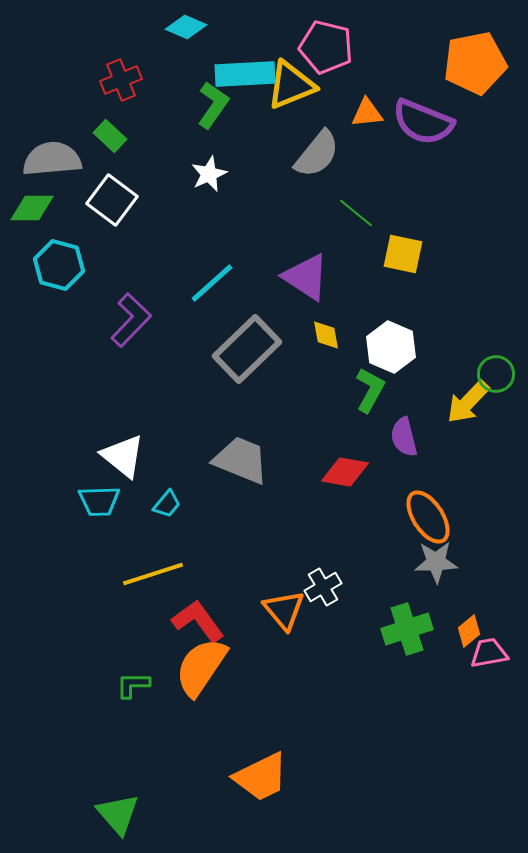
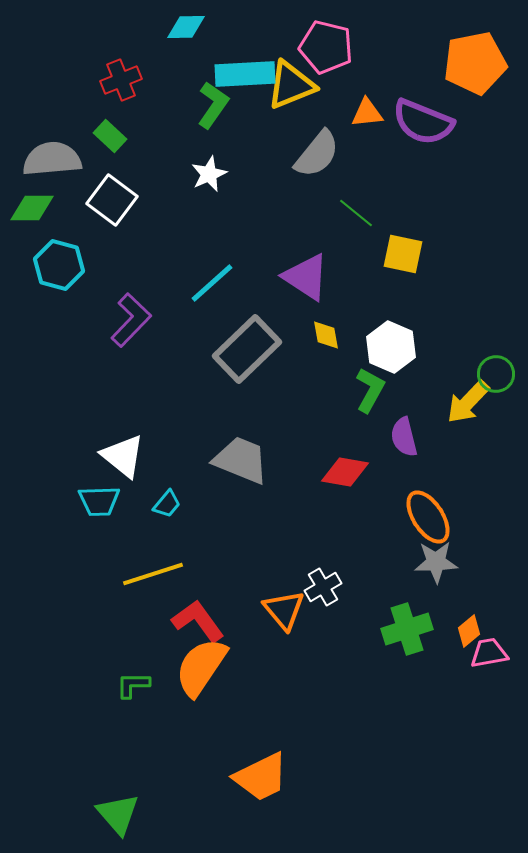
cyan diamond at (186, 27): rotated 24 degrees counterclockwise
